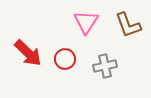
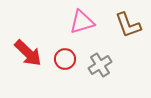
pink triangle: moved 4 px left; rotated 40 degrees clockwise
gray cross: moved 5 px left, 1 px up; rotated 20 degrees counterclockwise
